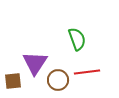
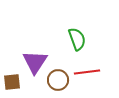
purple triangle: moved 1 px up
brown square: moved 1 px left, 1 px down
